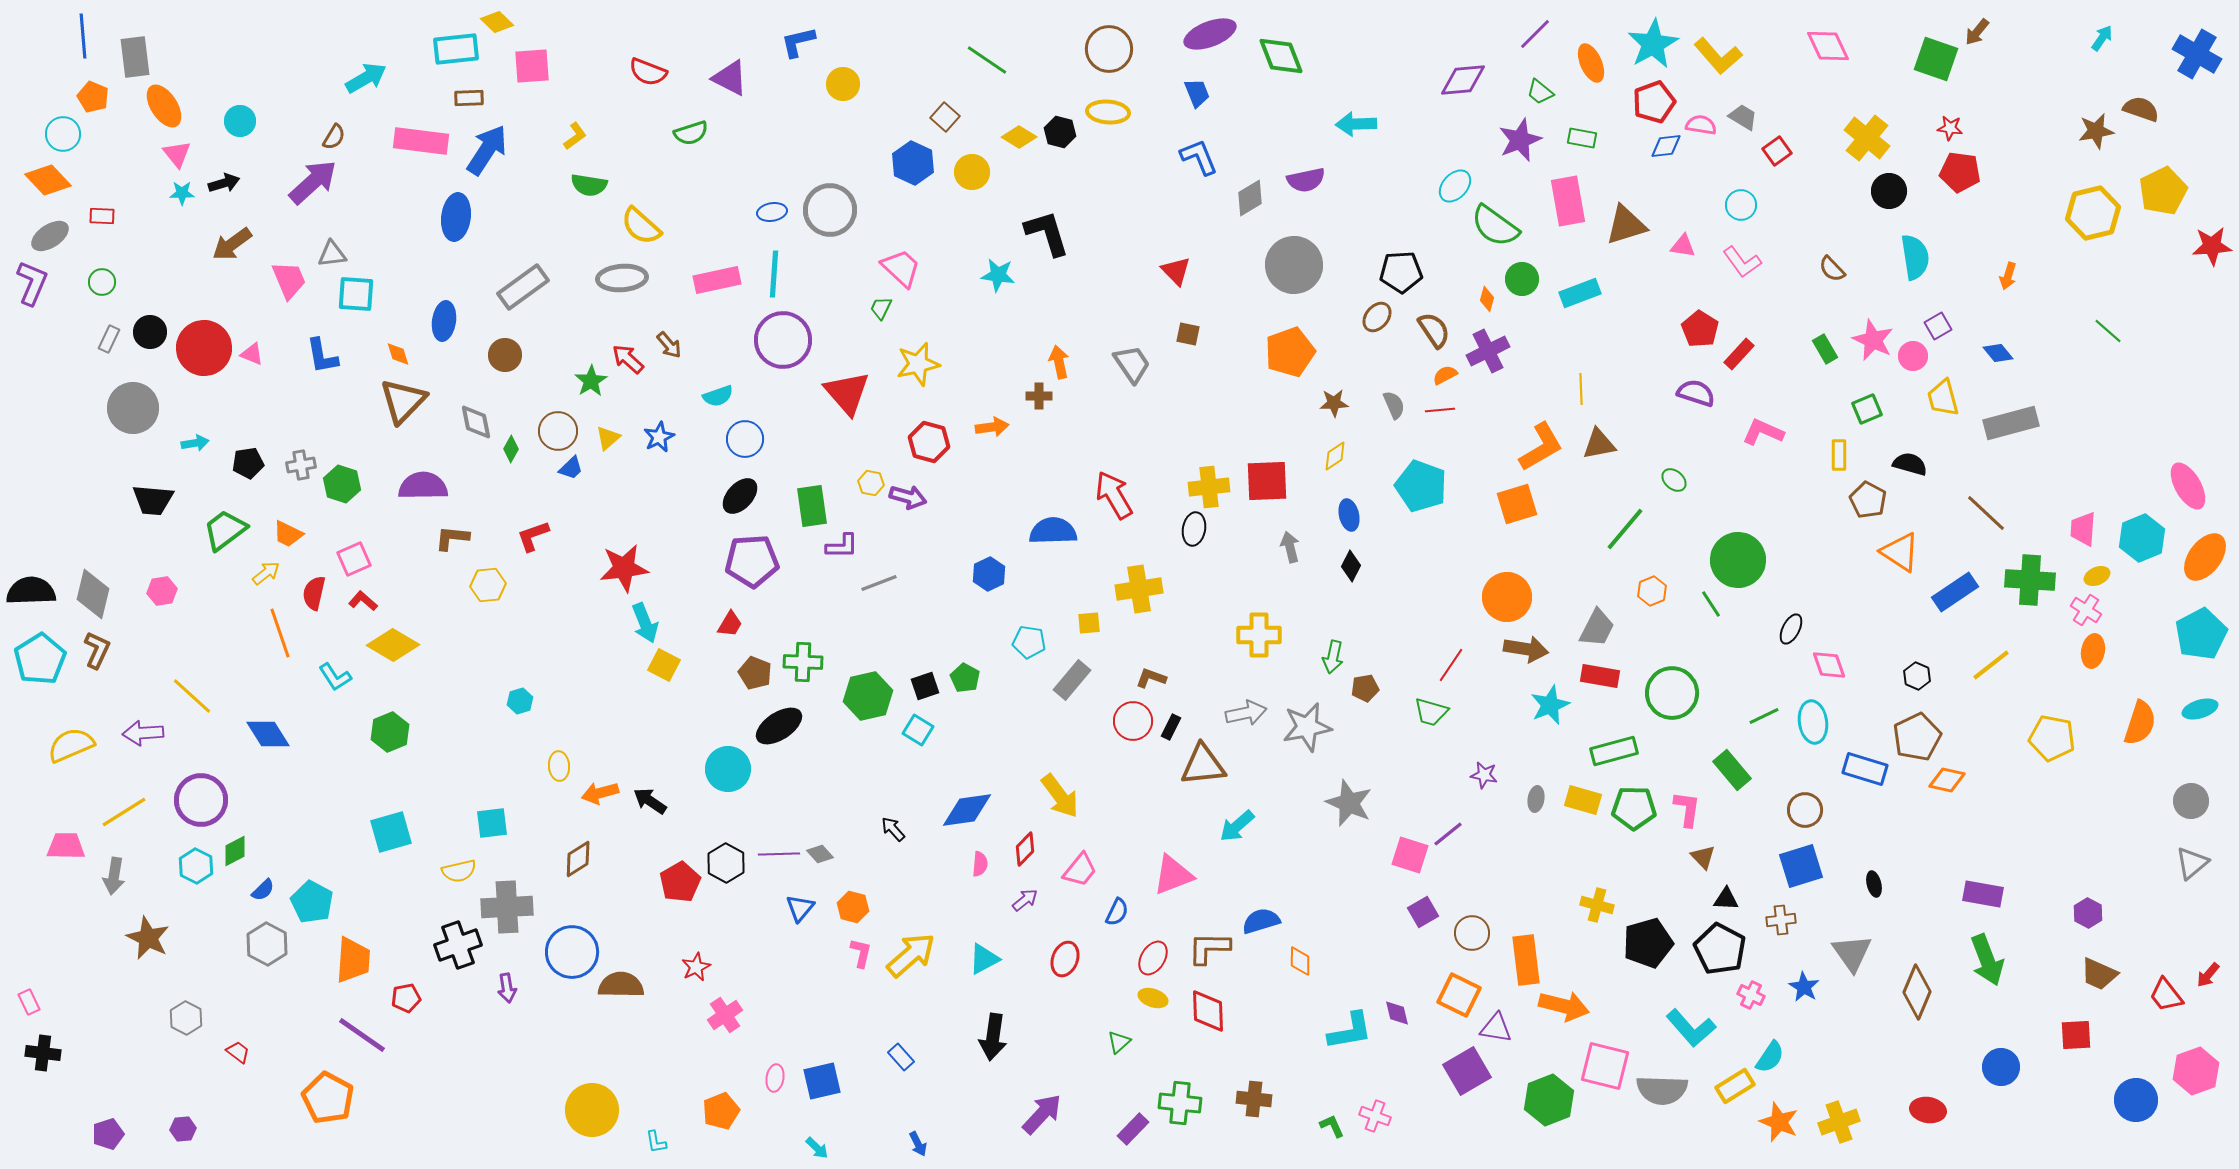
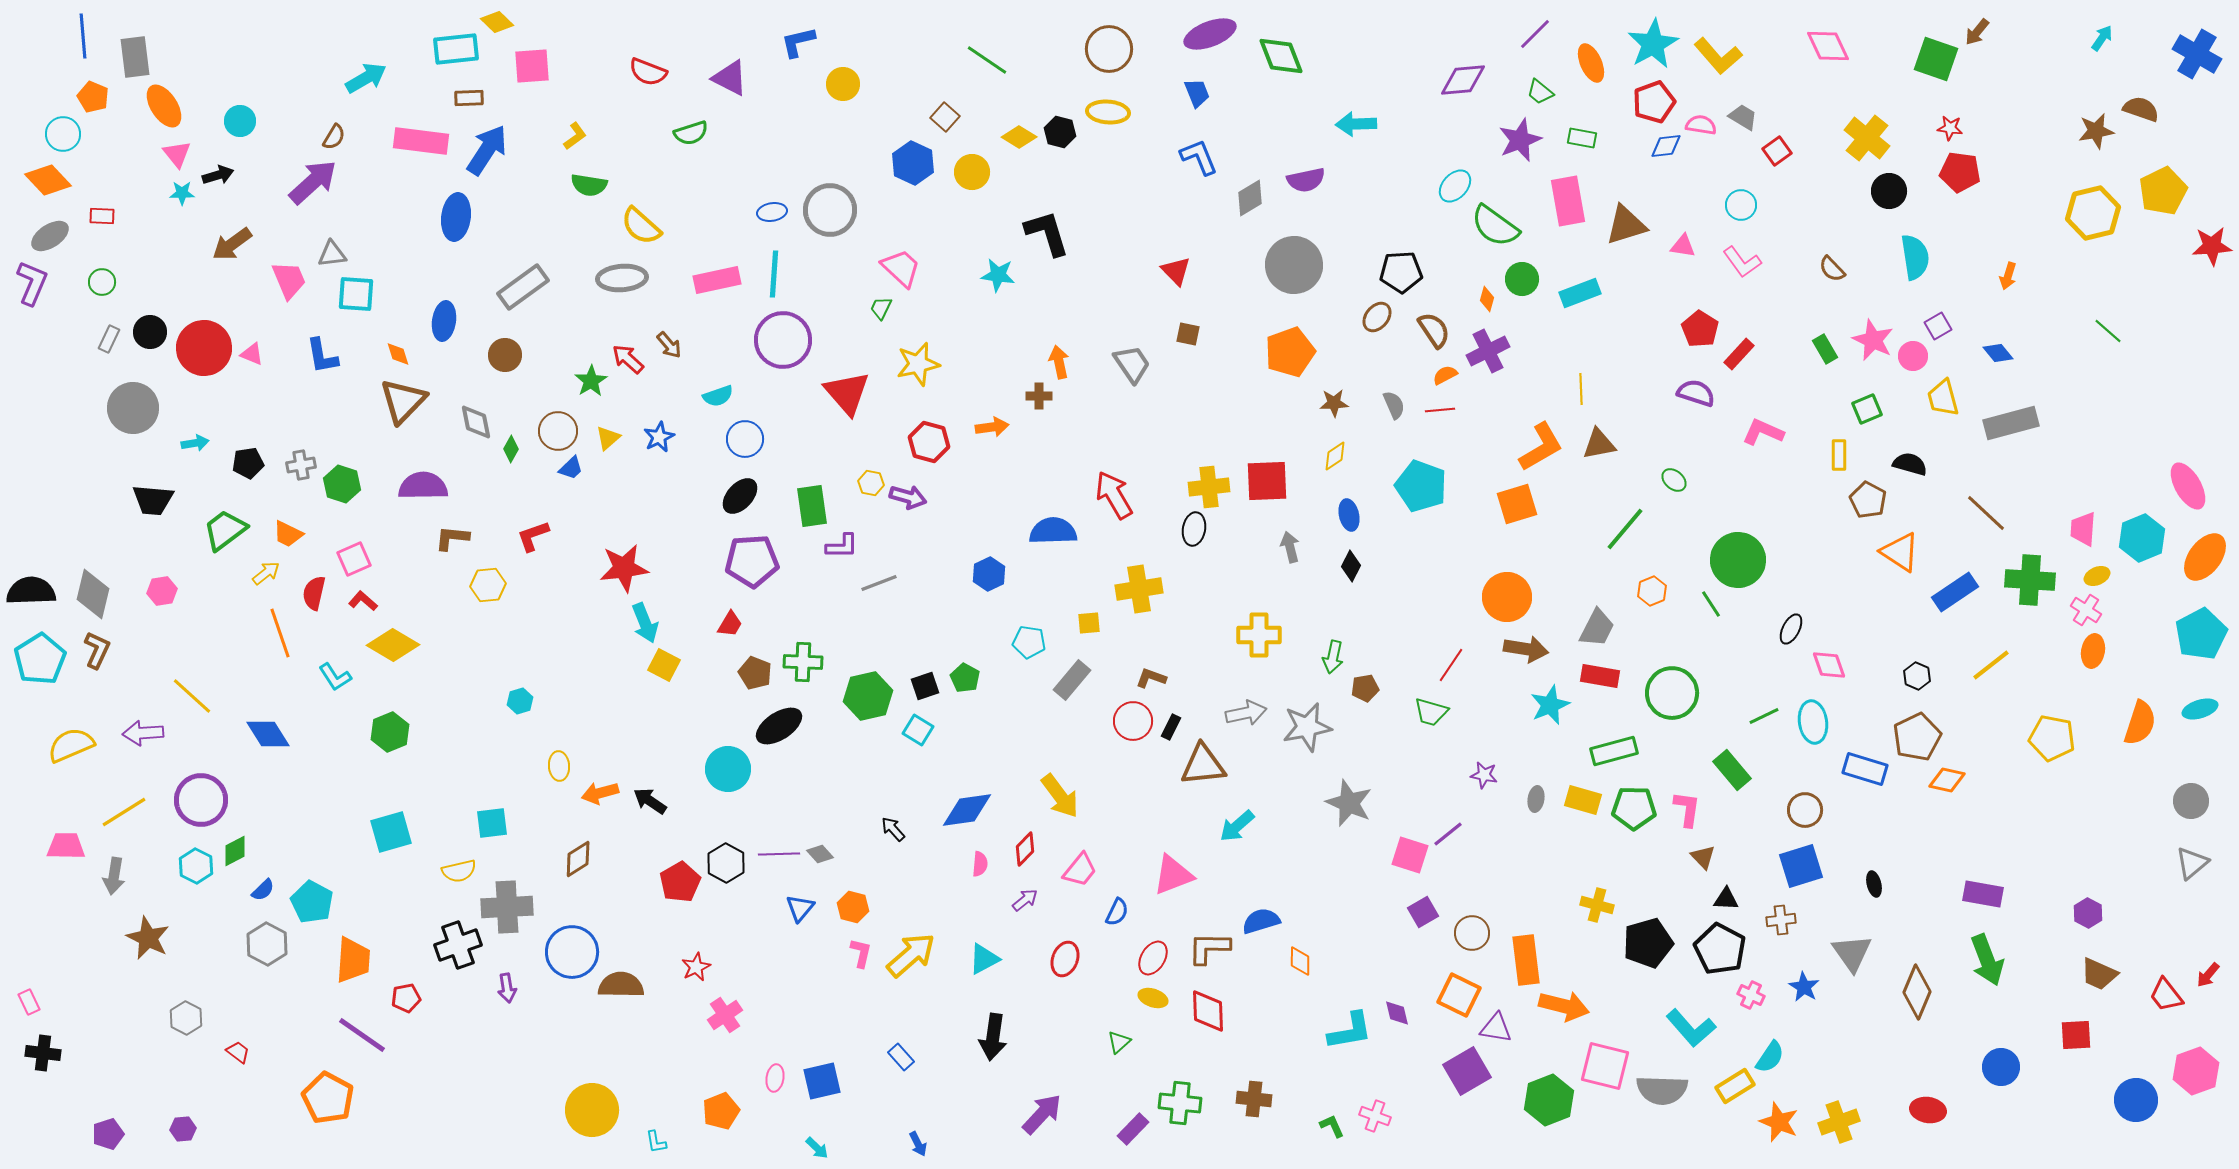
black arrow at (224, 183): moved 6 px left, 8 px up
